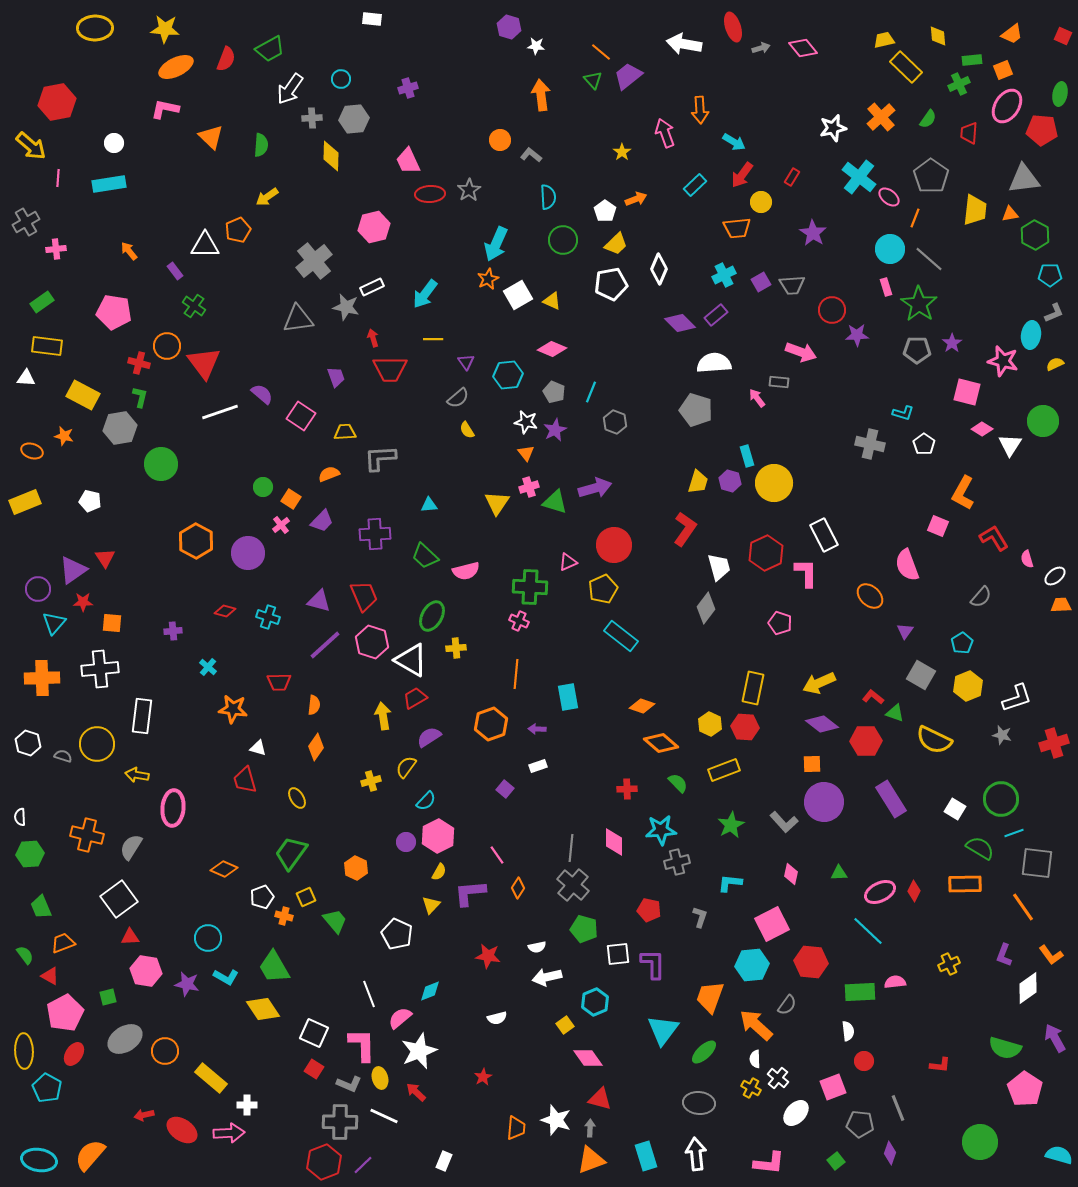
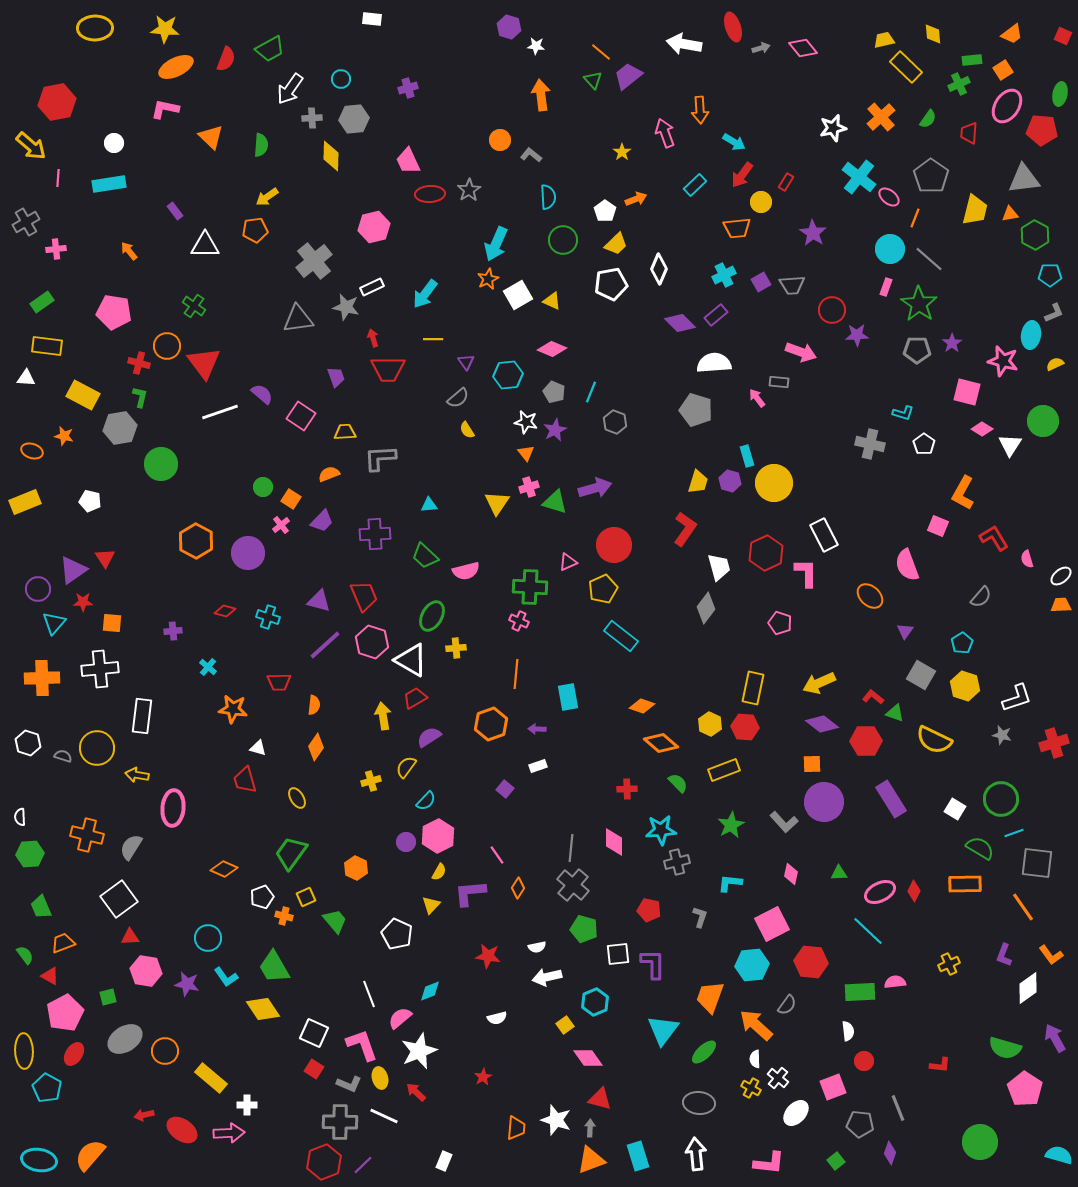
yellow diamond at (938, 36): moved 5 px left, 2 px up
orange square at (1003, 70): rotated 12 degrees counterclockwise
red rectangle at (792, 177): moved 6 px left, 5 px down
yellow trapezoid at (975, 210): rotated 8 degrees clockwise
orange pentagon at (238, 230): moved 17 px right; rotated 15 degrees clockwise
purple rectangle at (175, 271): moved 60 px up
pink rectangle at (886, 287): rotated 36 degrees clockwise
red trapezoid at (390, 369): moved 2 px left
white ellipse at (1055, 576): moved 6 px right
yellow hexagon at (968, 686): moved 3 px left; rotated 20 degrees counterclockwise
yellow circle at (97, 744): moved 4 px down
cyan L-shape at (226, 977): rotated 25 degrees clockwise
pink L-shape at (362, 1045): rotated 18 degrees counterclockwise
cyan rectangle at (646, 1156): moved 8 px left
